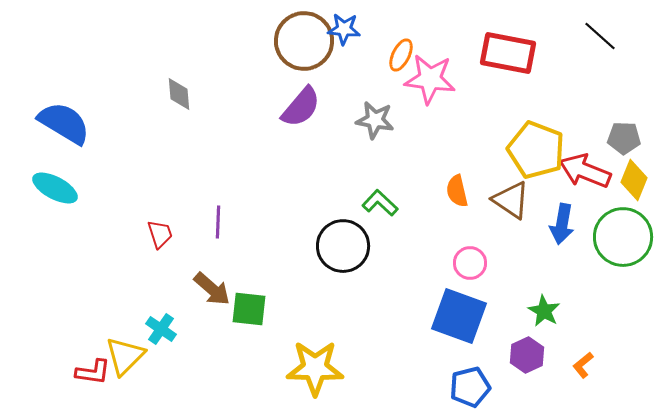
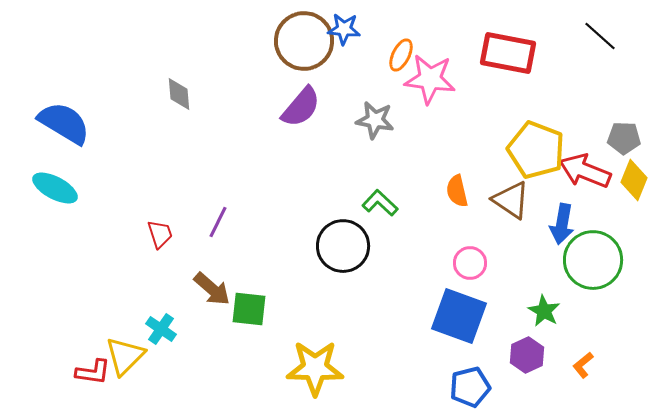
purple line: rotated 24 degrees clockwise
green circle: moved 30 px left, 23 px down
